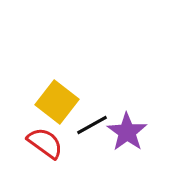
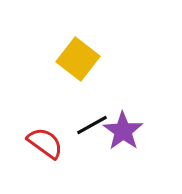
yellow square: moved 21 px right, 43 px up
purple star: moved 4 px left, 1 px up
